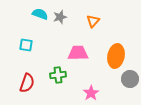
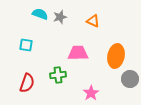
orange triangle: rotated 48 degrees counterclockwise
